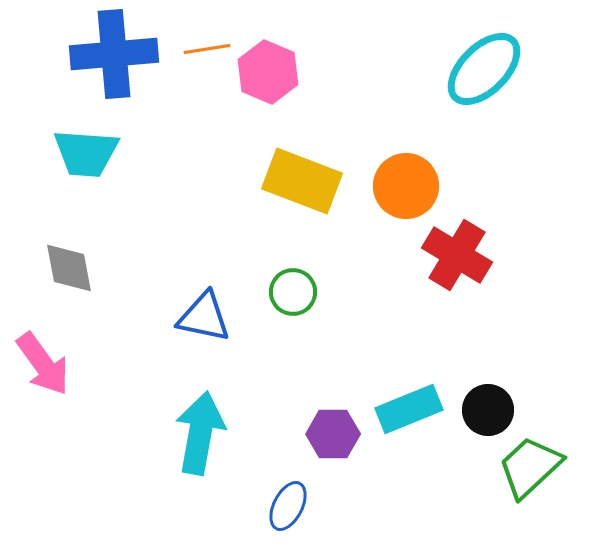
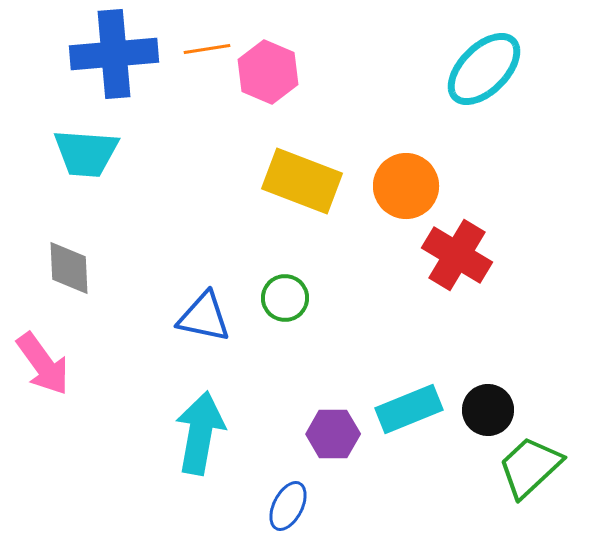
gray diamond: rotated 8 degrees clockwise
green circle: moved 8 px left, 6 px down
